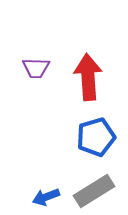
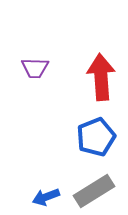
purple trapezoid: moved 1 px left
red arrow: moved 13 px right
blue pentagon: rotated 6 degrees counterclockwise
